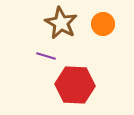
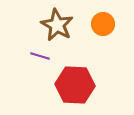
brown star: moved 4 px left, 2 px down
purple line: moved 6 px left
